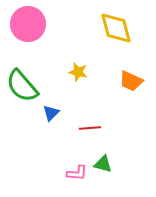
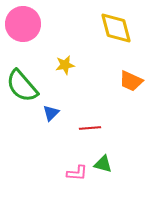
pink circle: moved 5 px left
yellow star: moved 13 px left, 7 px up; rotated 24 degrees counterclockwise
